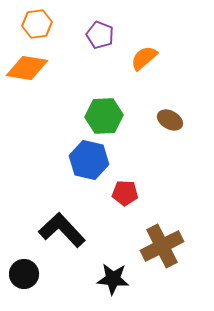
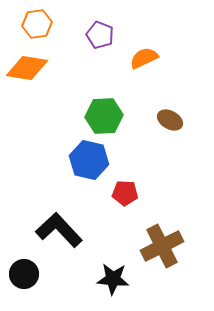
orange semicircle: rotated 16 degrees clockwise
black L-shape: moved 3 px left
